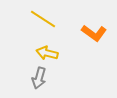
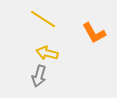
orange L-shape: rotated 25 degrees clockwise
gray arrow: moved 2 px up
